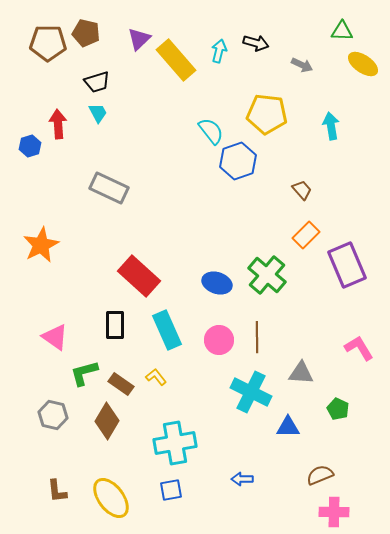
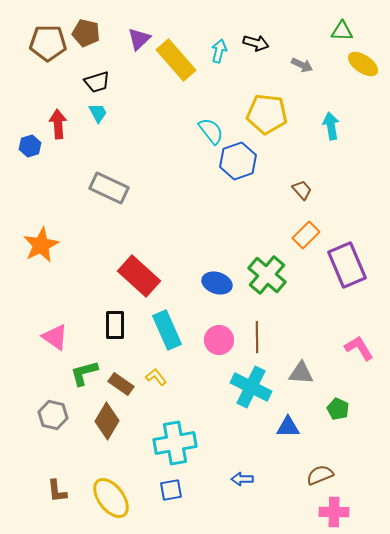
cyan cross at (251, 392): moved 5 px up
